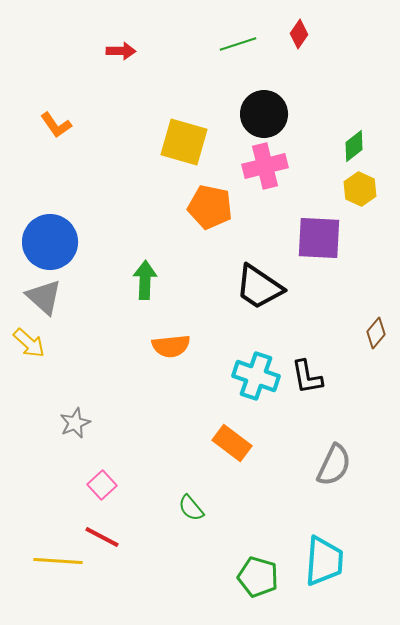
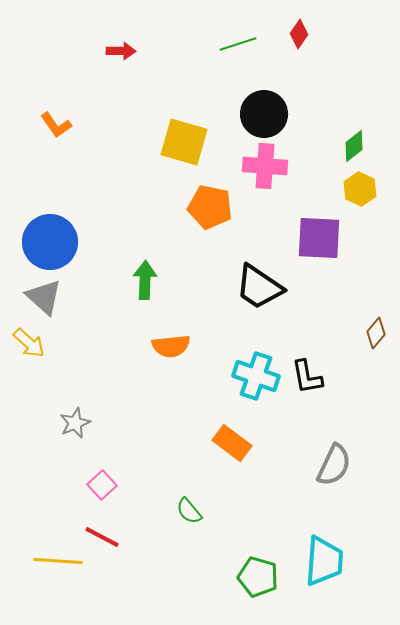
pink cross: rotated 18 degrees clockwise
green semicircle: moved 2 px left, 3 px down
